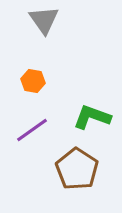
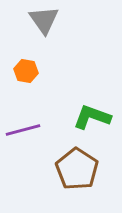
orange hexagon: moved 7 px left, 10 px up
purple line: moved 9 px left; rotated 20 degrees clockwise
